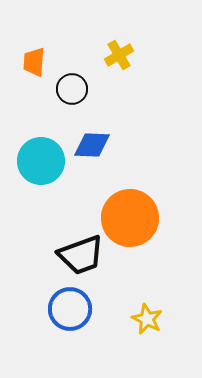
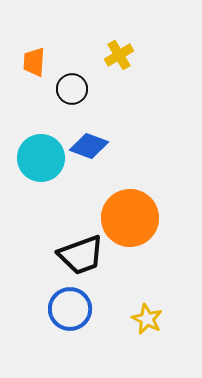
blue diamond: moved 3 px left, 1 px down; rotated 18 degrees clockwise
cyan circle: moved 3 px up
